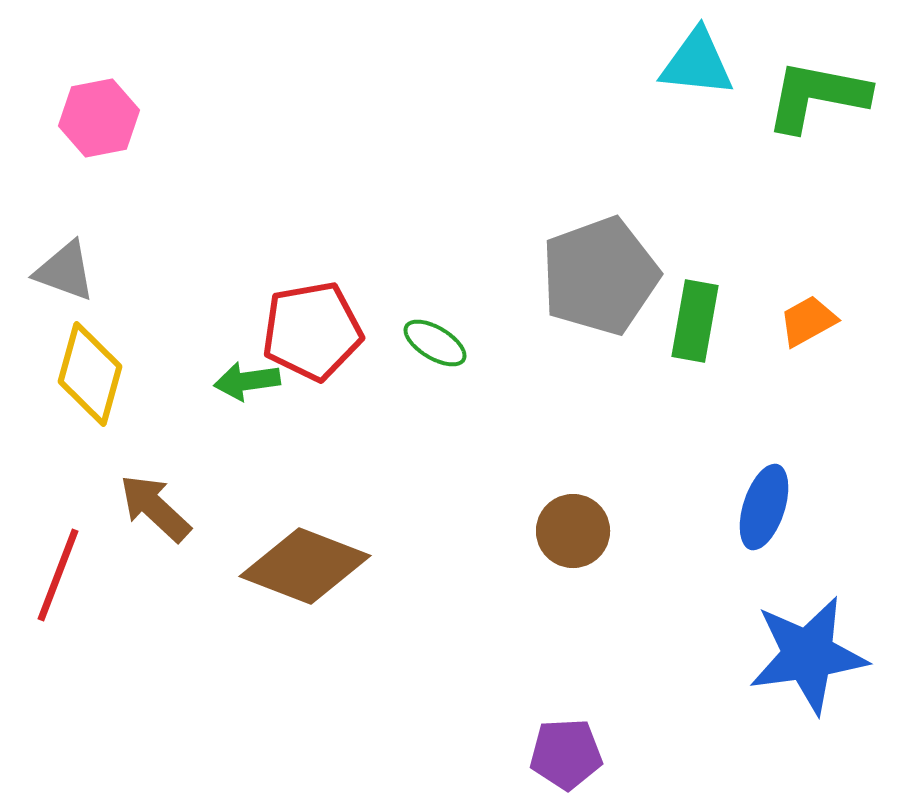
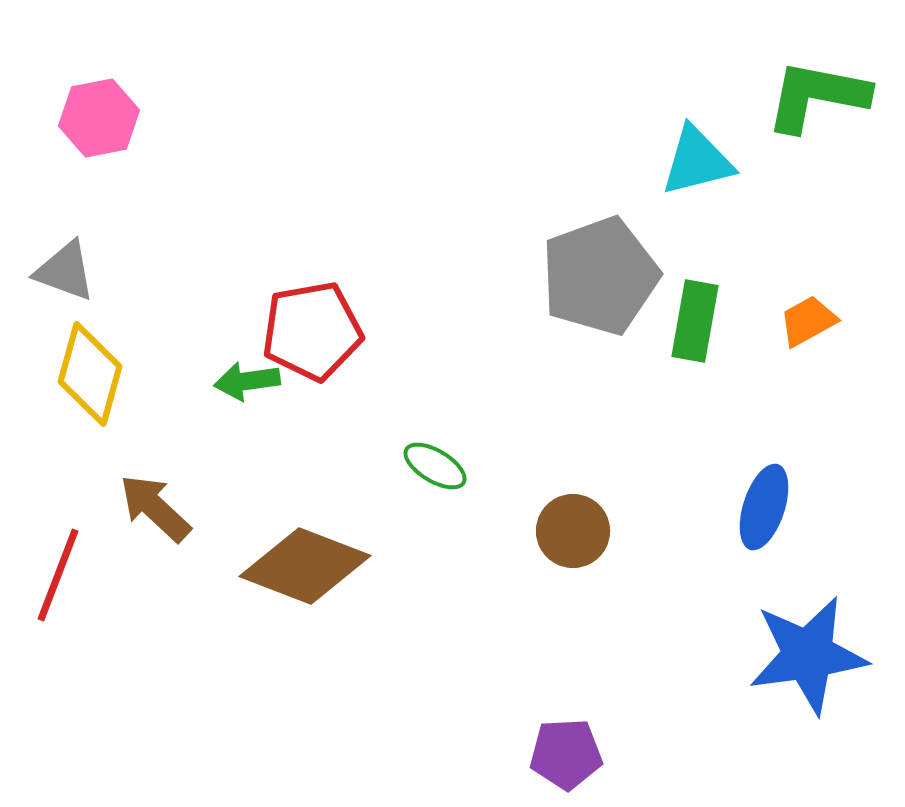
cyan triangle: moved 98 px down; rotated 20 degrees counterclockwise
green ellipse: moved 123 px down
